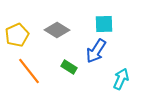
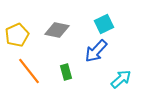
cyan square: rotated 24 degrees counterclockwise
gray diamond: rotated 20 degrees counterclockwise
blue arrow: rotated 10 degrees clockwise
green rectangle: moved 3 px left, 5 px down; rotated 42 degrees clockwise
cyan arrow: rotated 25 degrees clockwise
